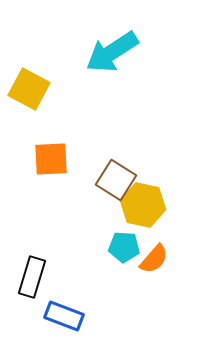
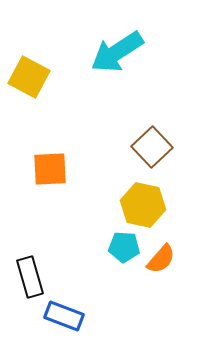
cyan arrow: moved 5 px right
yellow square: moved 12 px up
orange square: moved 1 px left, 10 px down
brown square: moved 36 px right, 33 px up; rotated 15 degrees clockwise
orange semicircle: moved 7 px right
black rectangle: moved 2 px left; rotated 33 degrees counterclockwise
